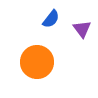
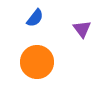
blue semicircle: moved 16 px left, 1 px up
